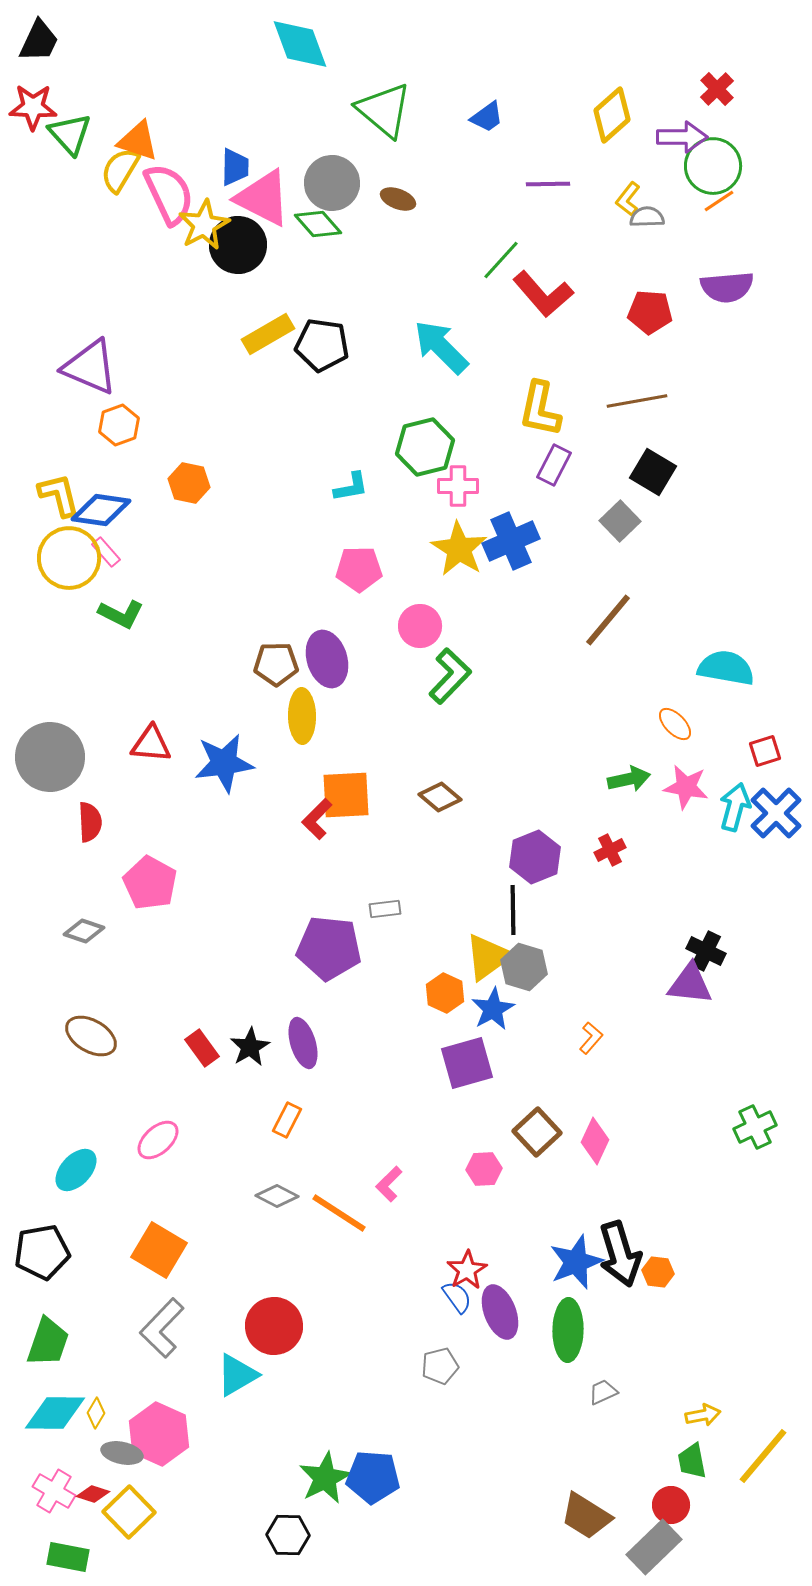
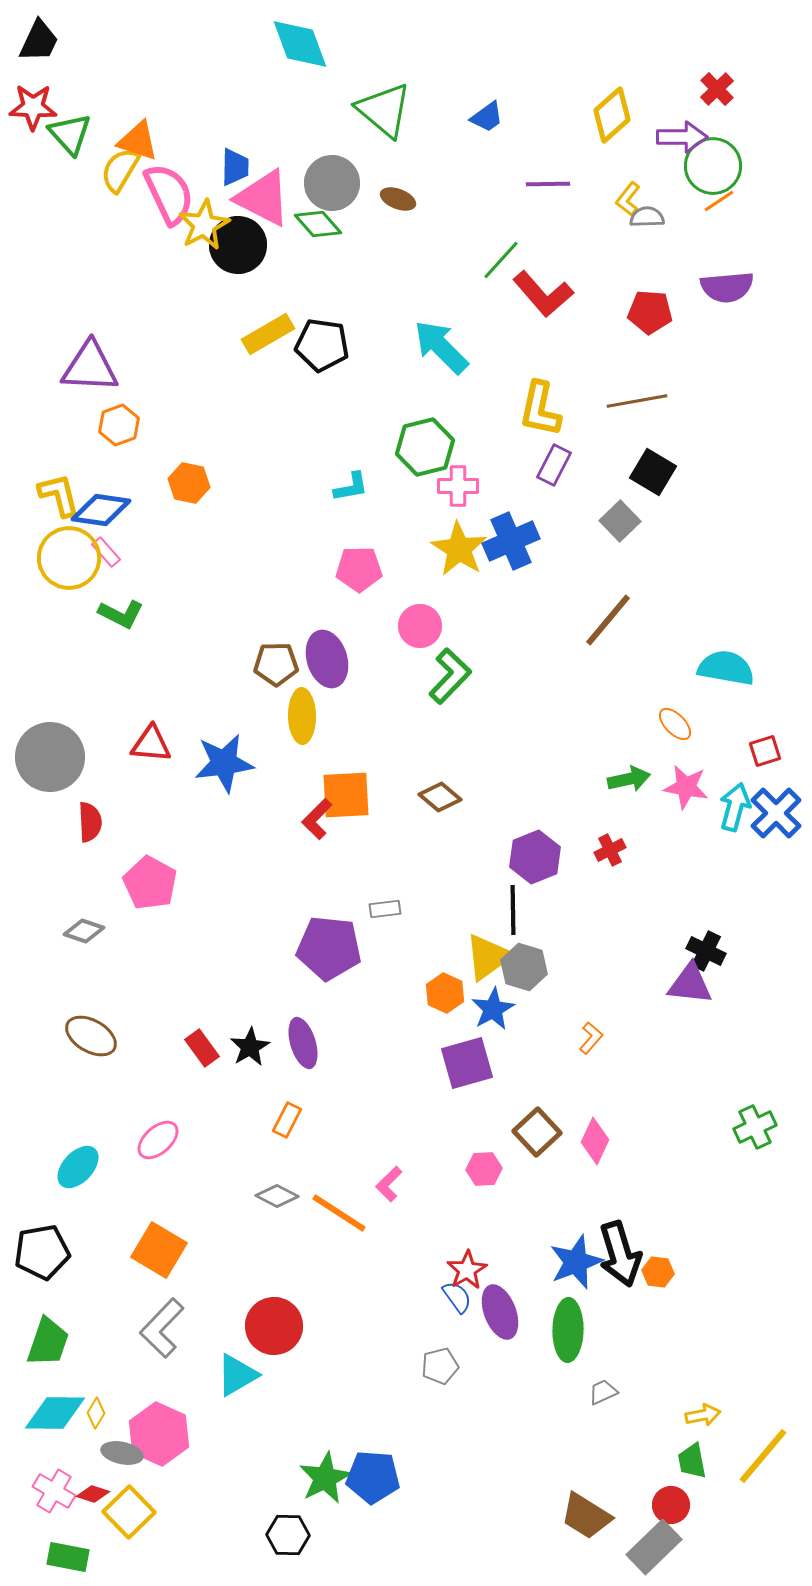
purple triangle at (90, 367): rotated 20 degrees counterclockwise
cyan ellipse at (76, 1170): moved 2 px right, 3 px up
